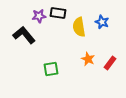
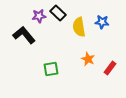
black rectangle: rotated 35 degrees clockwise
blue star: rotated 16 degrees counterclockwise
red rectangle: moved 5 px down
